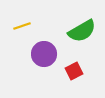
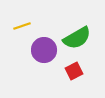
green semicircle: moved 5 px left, 7 px down
purple circle: moved 4 px up
